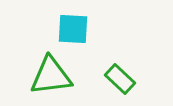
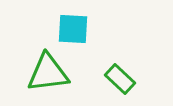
green triangle: moved 3 px left, 3 px up
